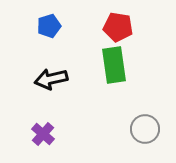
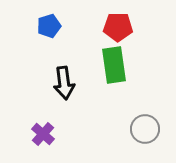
red pentagon: rotated 8 degrees counterclockwise
black arrow: moved 13 px right, 4 px down; rotated 84 degrees counterclockwise
